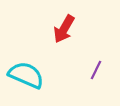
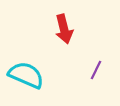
red arrow: rotated 44 degrees counterclockwise
